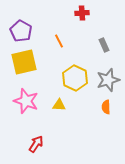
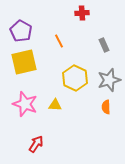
gray star: moved 1 px right
pink star: moved 1 px left, 3 px down
yellow triangle: moved 4 px left
